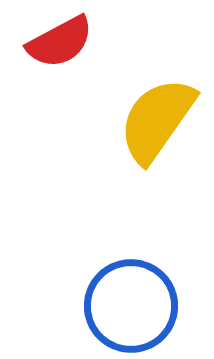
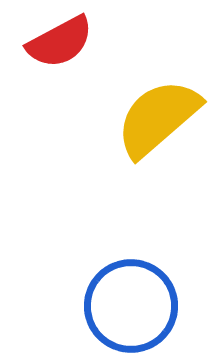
yellow semicircle: moved 1 px right, 2 px up; rotated 14 degrees clockwise
